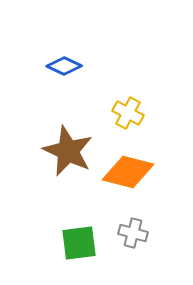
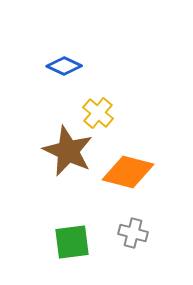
yellow cross: moved 30 px left; rotated 12 degrees clockwise
green square: moved 7 px left, 1 px up
